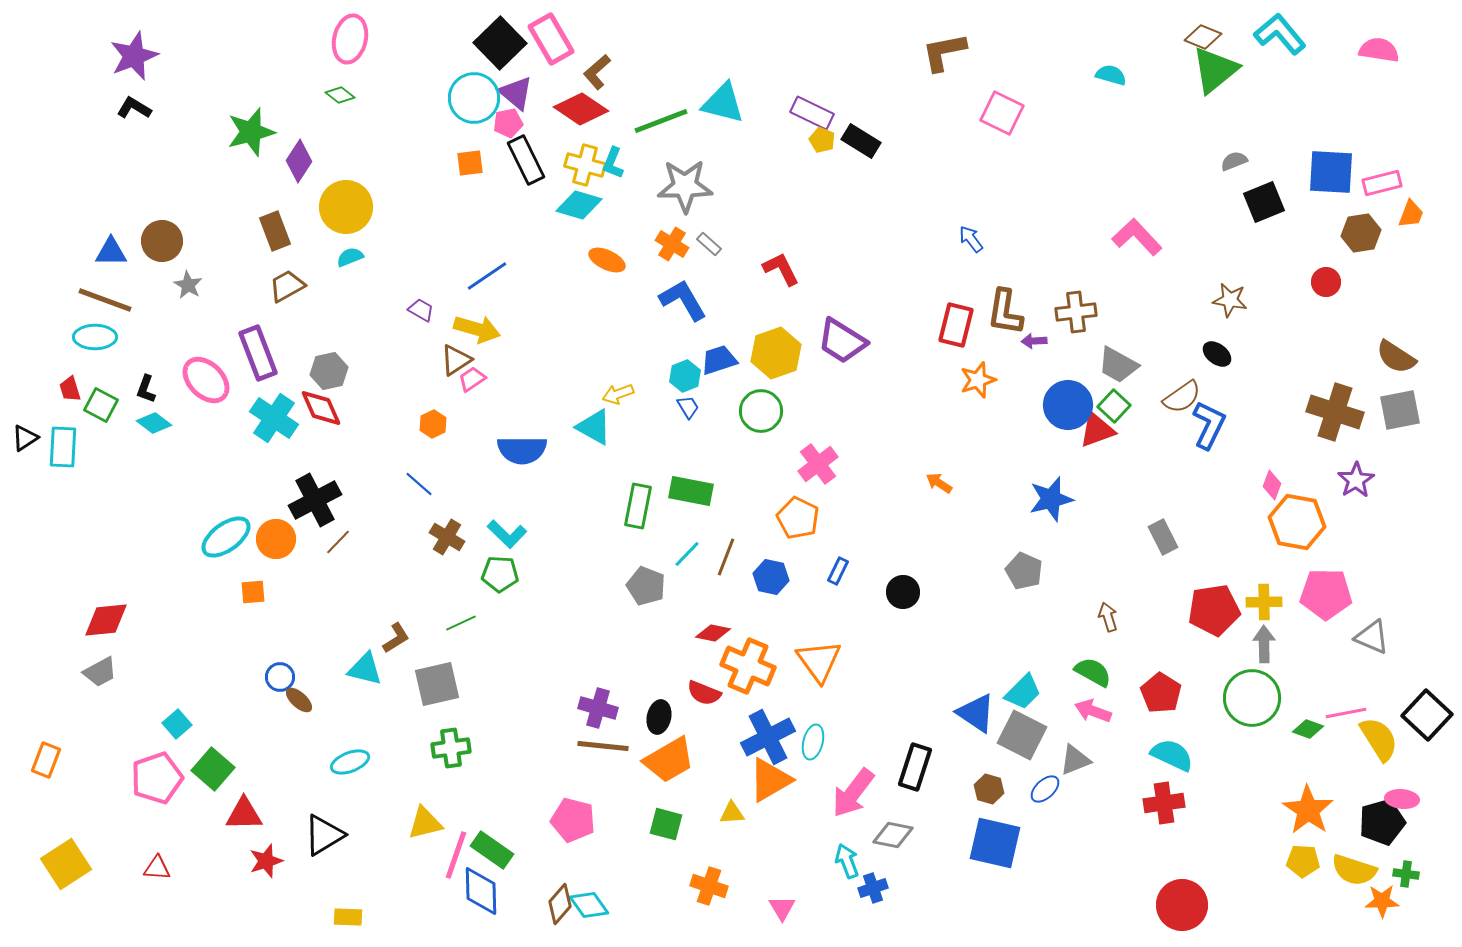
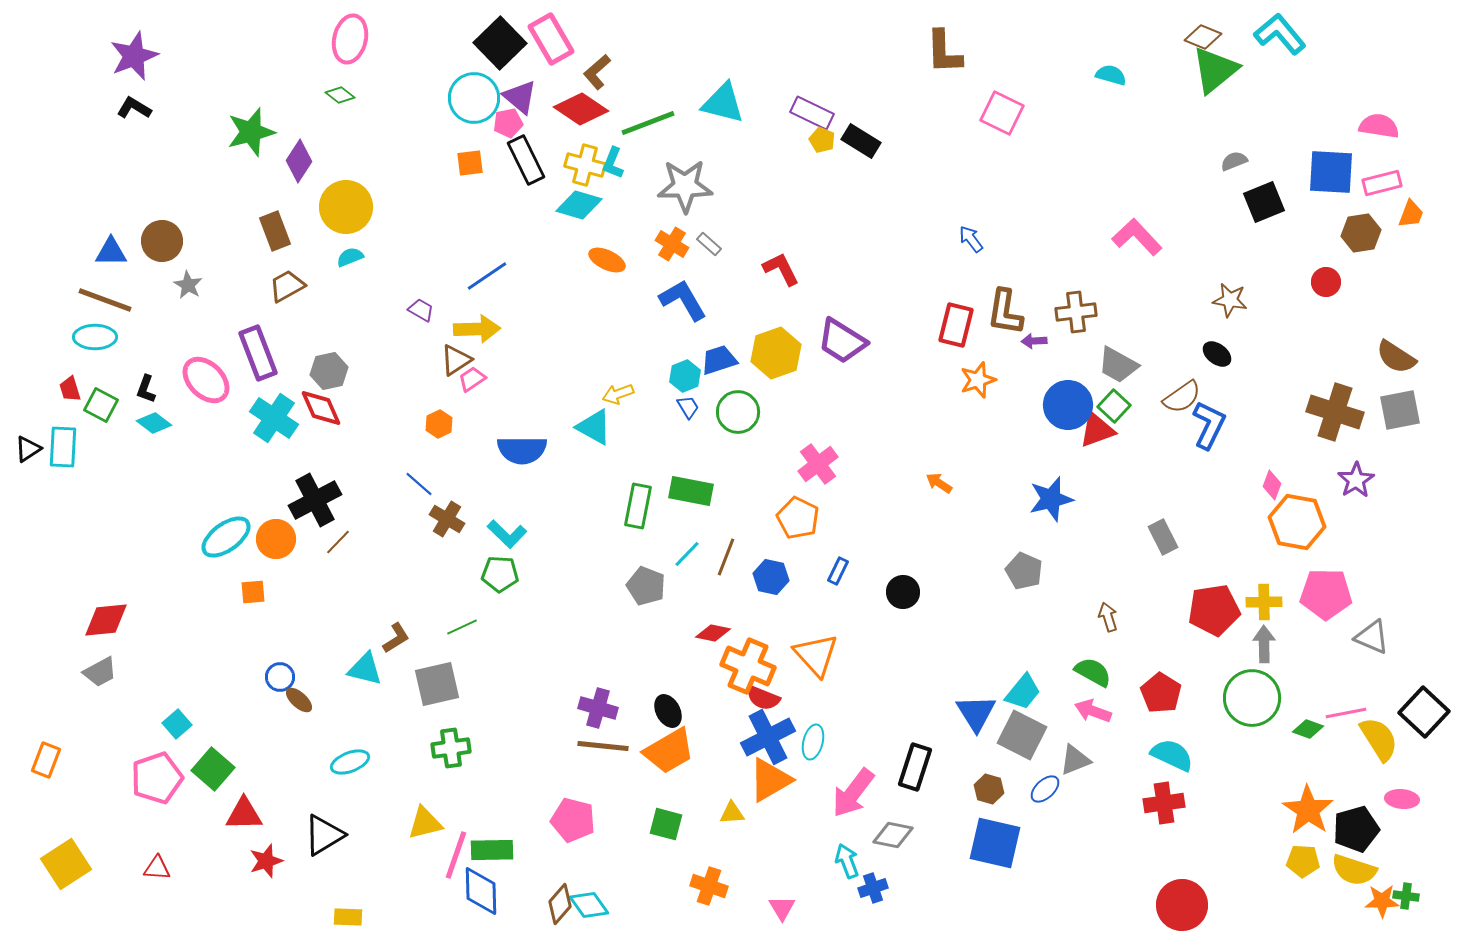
pink semicircle at (1379, 50): moved 76 px down
brown L-shape at (944, 52): rotated 81 degrees counterclockwise
purple triangle at (516, 93): moved 4 px right, 4 px down
green line at (661, 121): moved 13 px left, 2 px down
yellow arrow at (477, 329): rotated 18 degrees counterclockwise
green circle at (761, 411): moved 23 px left, 1 px down
orange hexagon at (433, 424): moved 6 px right
black triangle at (25, 438): moved 3 px right, 11 px down
brown cross at (447, 537): moved 18 px up
green line at (461, 623): moved 1 px right, 4 px down
orange triangle at (819, 661): moved 3 px left, 6 px up; rotated 6 degrees counterclockwise
cyan trapezoid at (1023, 692): rotated 6 degrees counterclockwise
red semicircle at (704, 693): moved 59 px right, 5 px down
blue triangle at (976, 713): rotated 24 degrees clockwise
black square at (1427, 715): moved 3 px left, 3 px up
black ellipse at (659, 717): moved 9 px right, 6 px up; rotated 40 degrees counterclockwise
orange trapezoid at (669, 760): moved 9 px up
black pentagon at (1382, 822): moved 26 px left, 7 px down
green rectangle at (492, 850): rotated 36 degrees counterclockwise
green cross at (1406, 874): moved 22 px down
